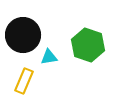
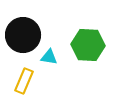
green hexagon: rotated 16 degrees counterclockwise
cyan triangle: rotated 18 degrees clockwise
